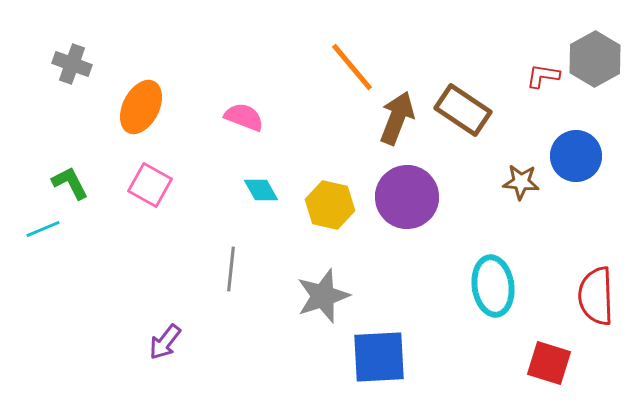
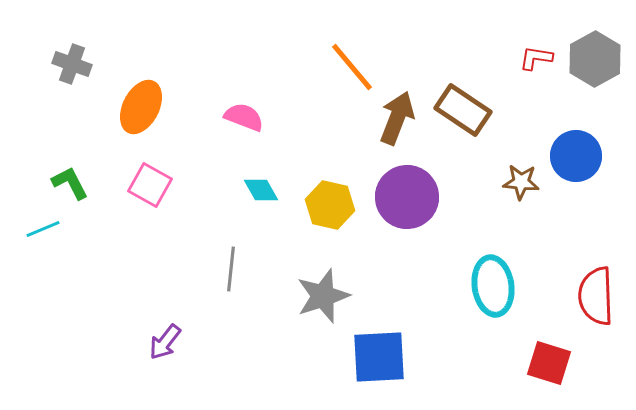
red L-shape: moved 7 px left, 18 px up
